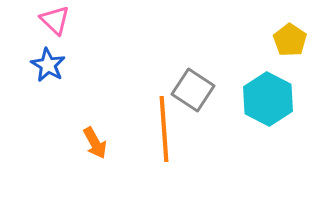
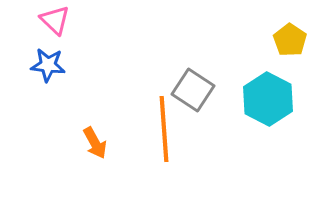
blue star: rotated 24 degrees counterclockwise
